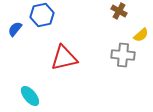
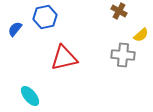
blue hexagon: moved 3 px right, 2 px down
